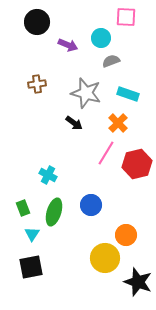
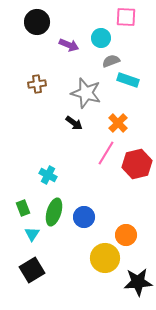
purple arrow: moved 1 px right
cyan rectangle: moved 14 px up
blue circle: moved 7 px left, 12 px down
black square: moved 1 px right, 3 px down; rotated 20 degrees counterclockwise
black star: rotated 24 degrees counterclockwise
